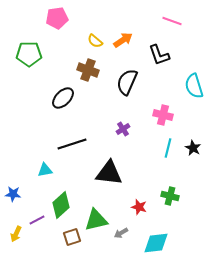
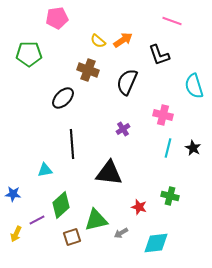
yellow semicircle: moved 3 px right
black line: rotated 76 degrees counterclockwise
